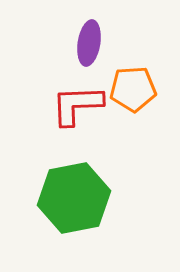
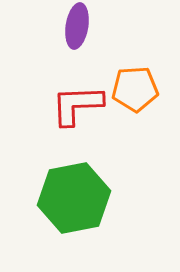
purple ellipse: moved 12 px left, 17 px up
orange pentagon: moved 2 px right
